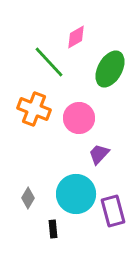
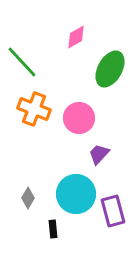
green line: moved 27 px left
